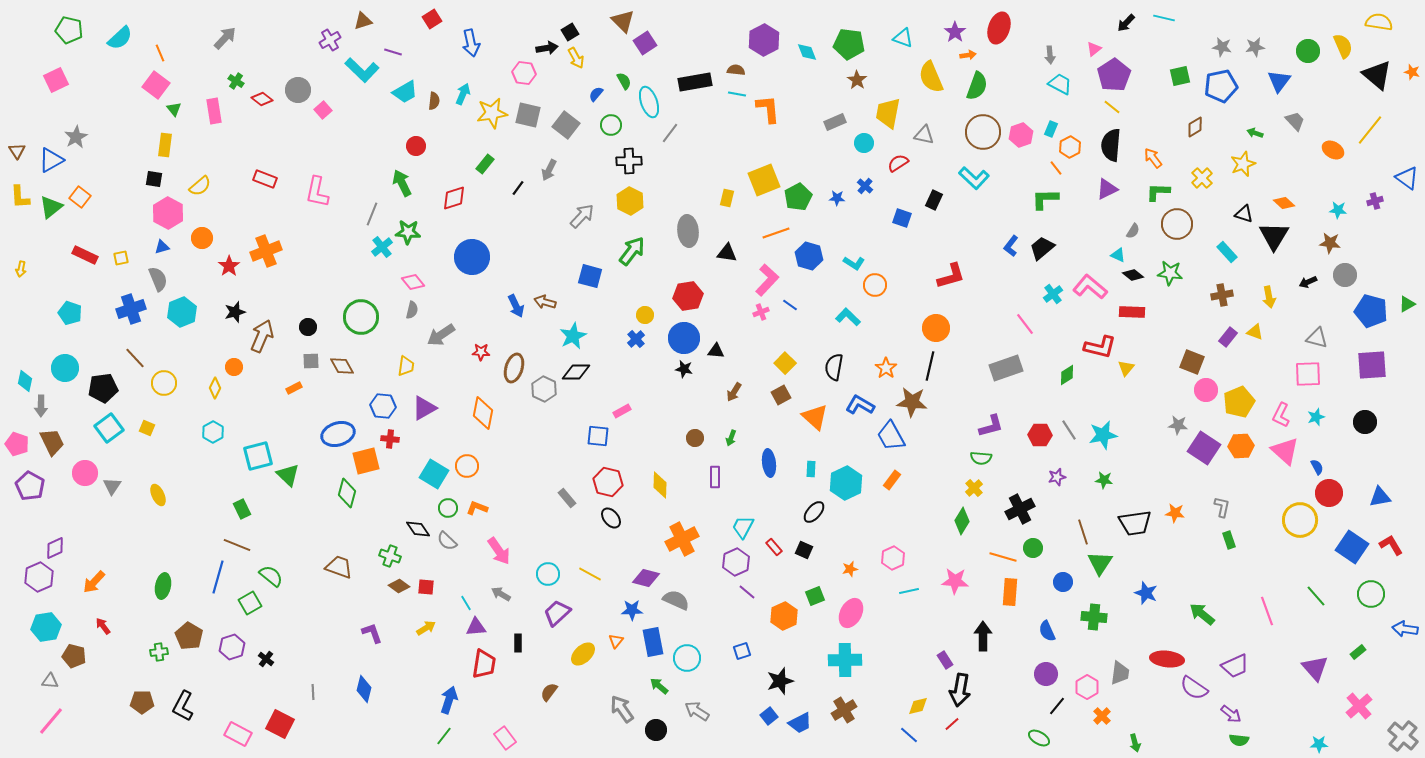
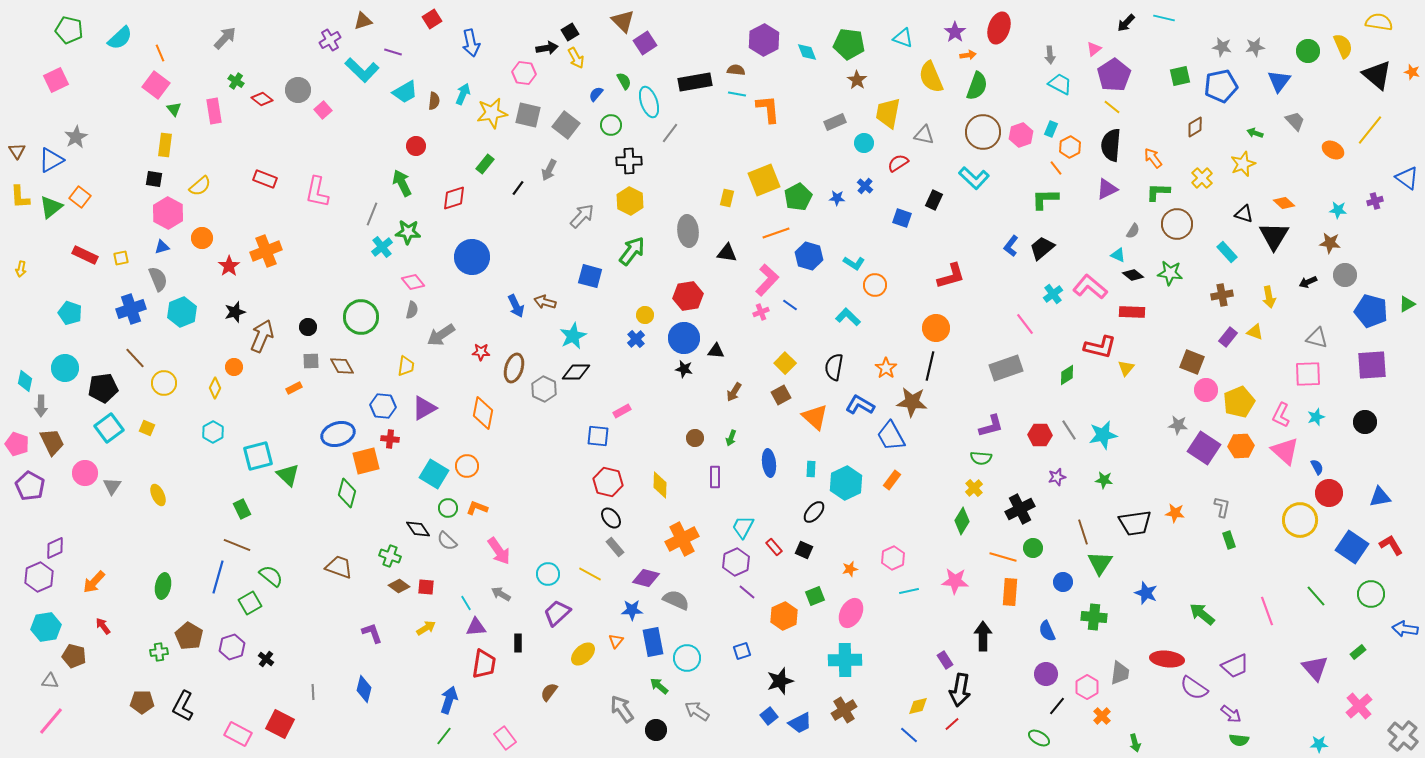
gray rectangle at (567, 498): moved 48 px right, 49 px down
